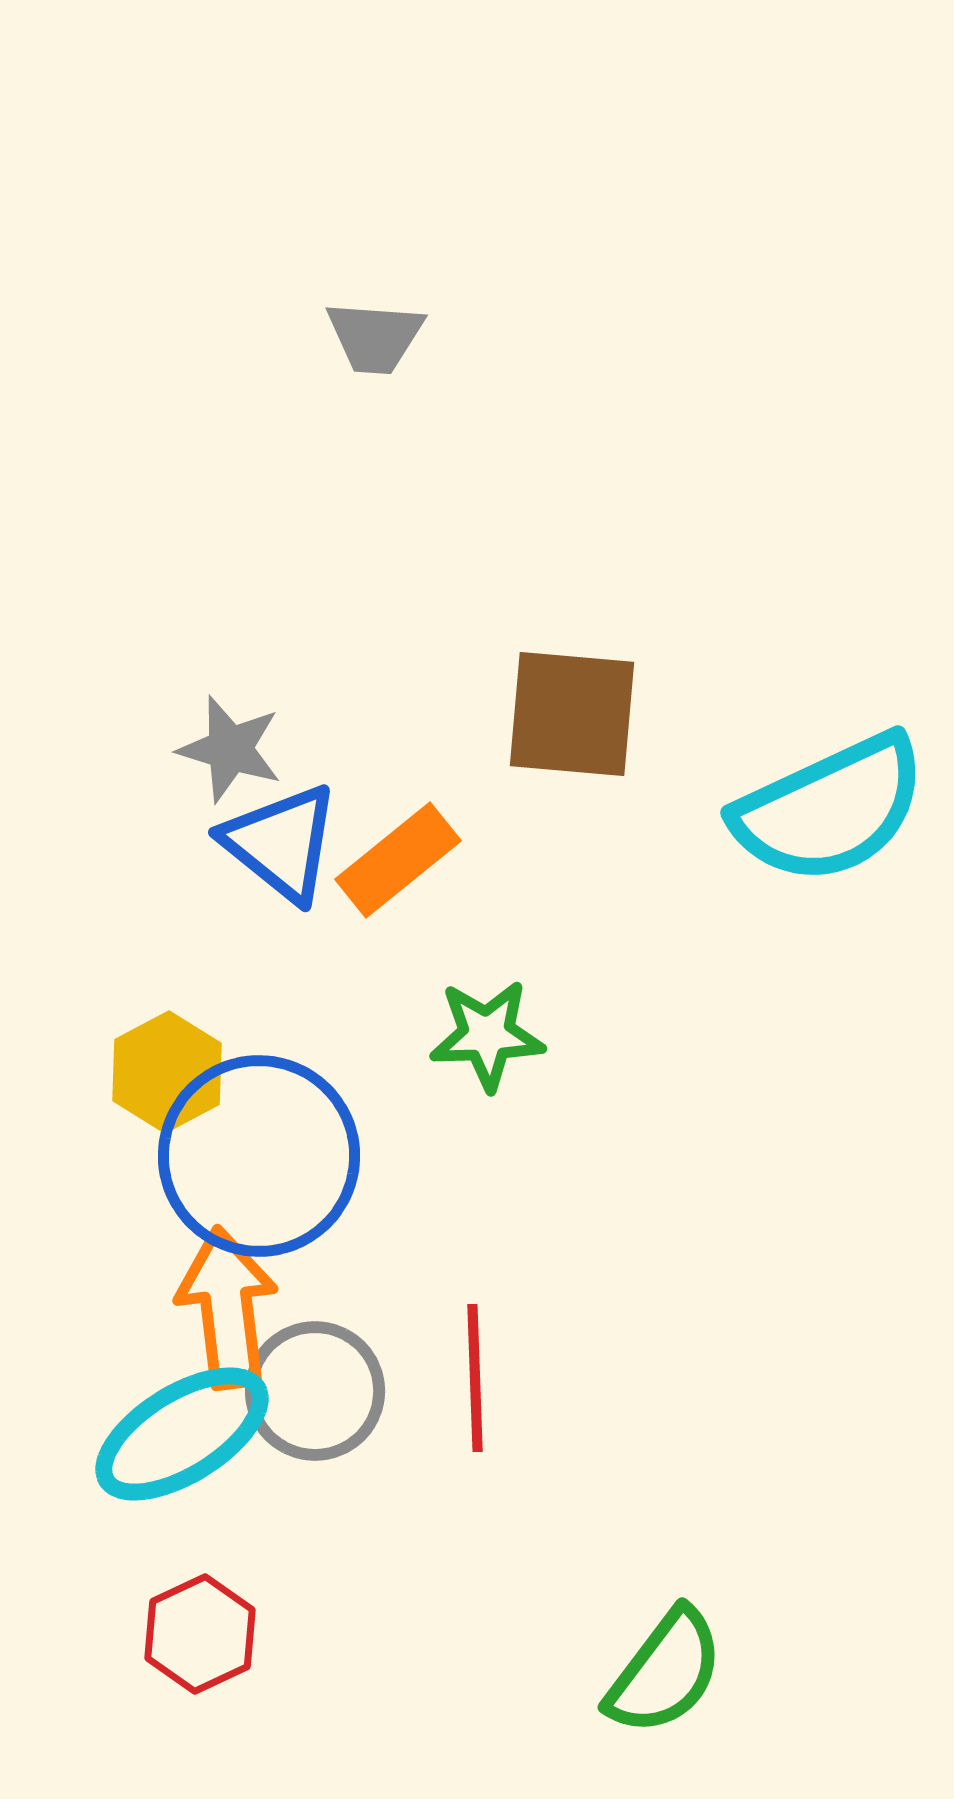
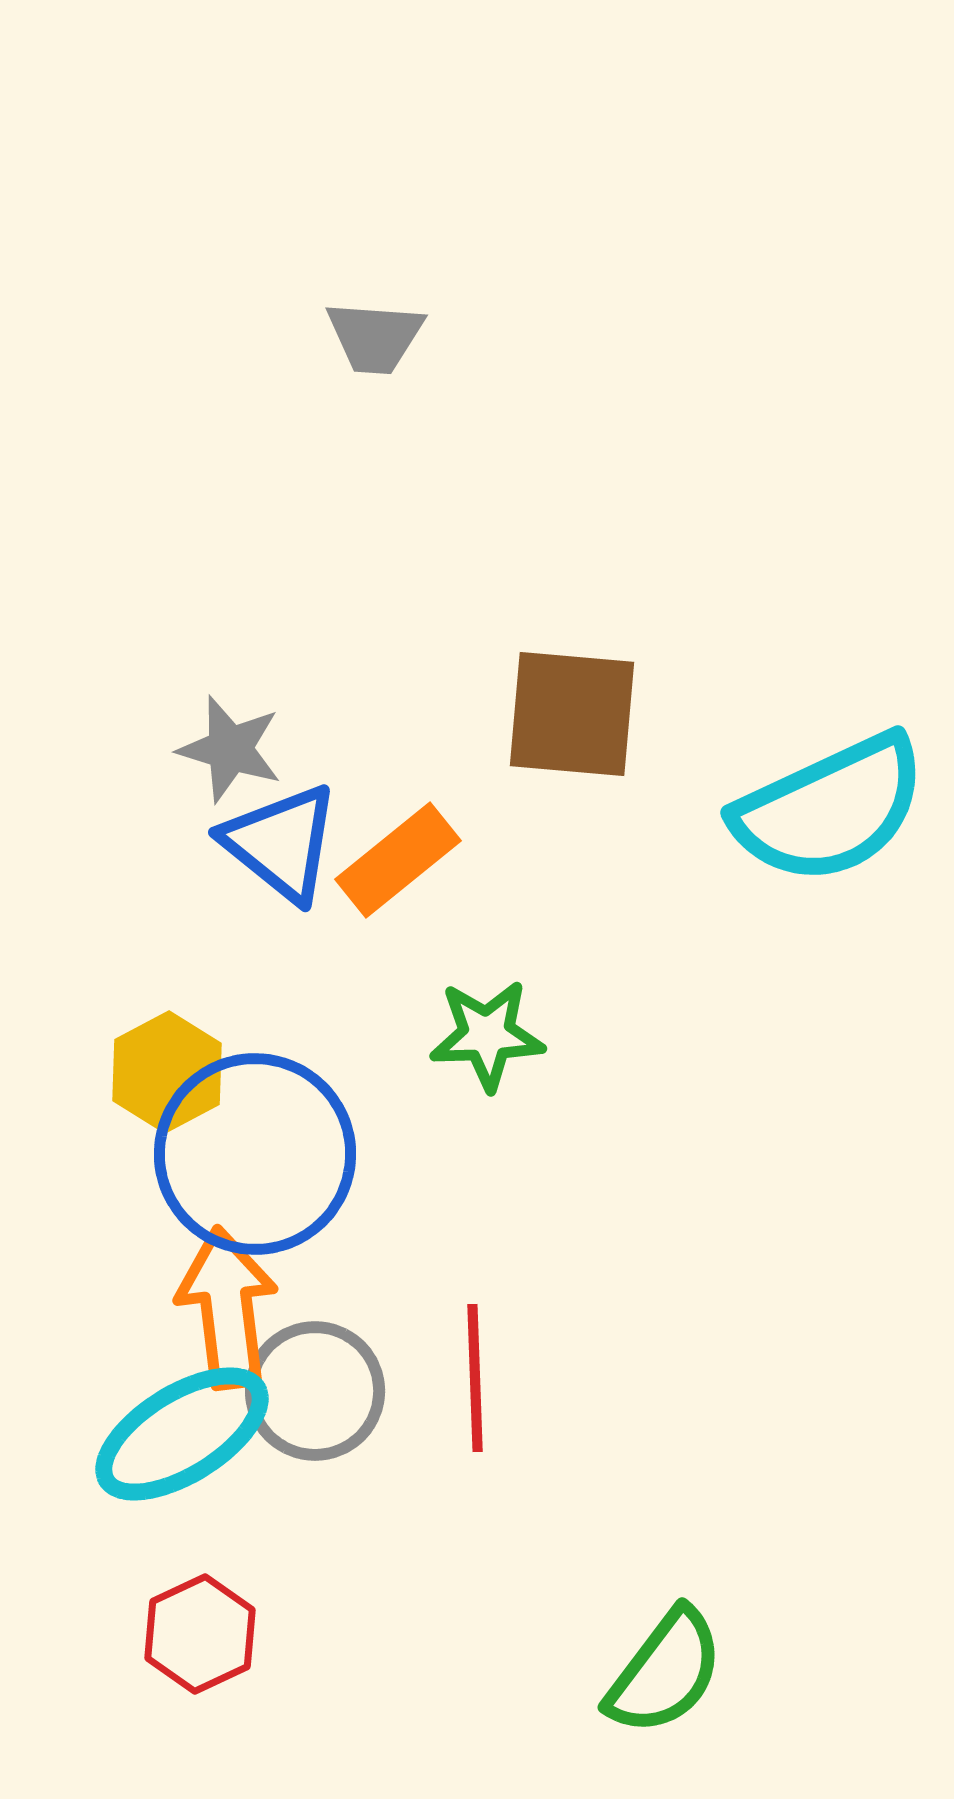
blue circle: moved 4 px left, 2 px up
